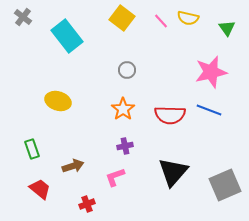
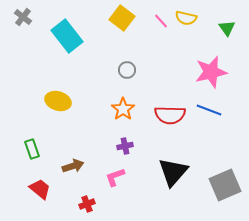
yellow semicircle: moved 2 px left
